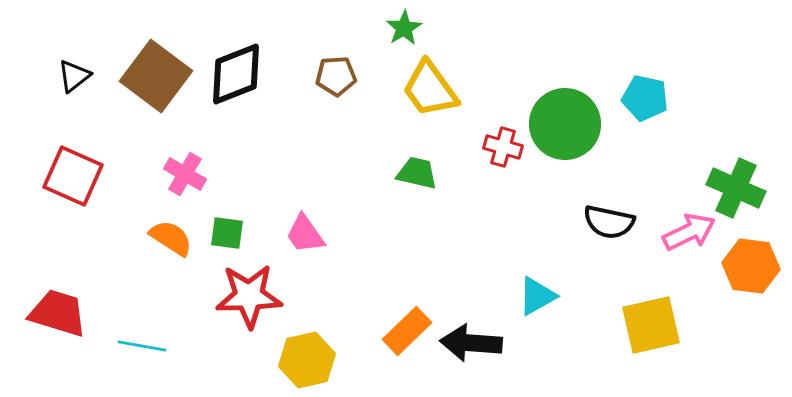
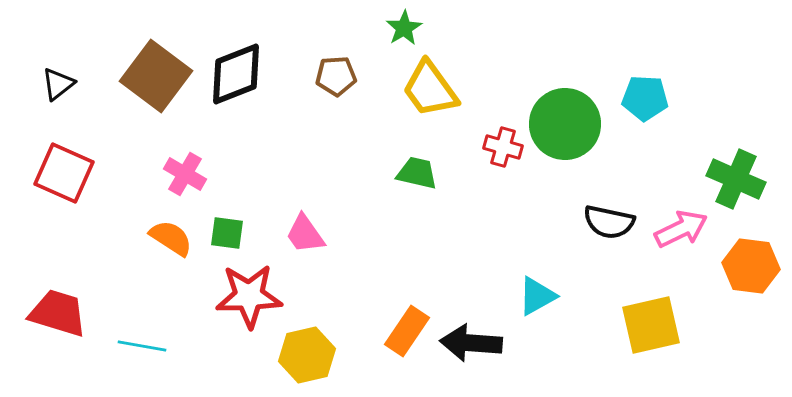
black triangle: moved 16 px left, 8 px down
cyan pentagon: rotated 9 degrees counterclockwise
red square: moved 9 px left, 3 px up
green cross: moved 9 px up
pink arrow: moved 8 px left, 3 px up
orange rectangle: rotated 12 degrees counterclockwise
yellow hexagon: moved 5 px up
